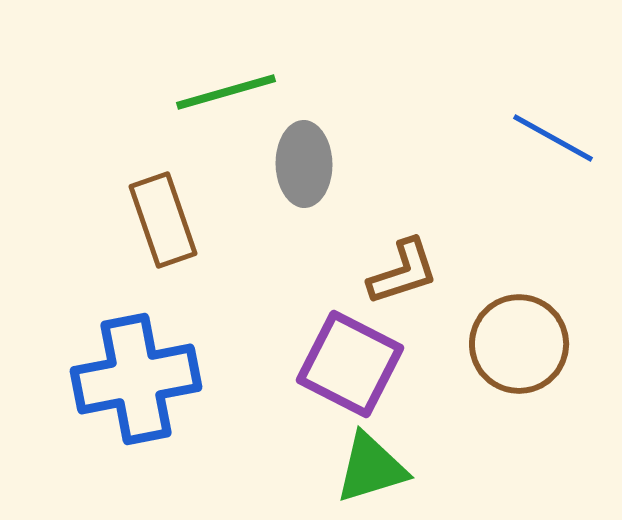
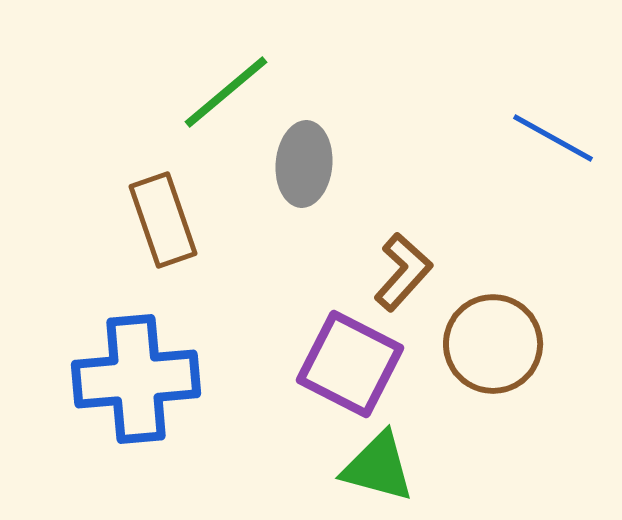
green line: rotated 24 degrees counterclockwise
gray ellipse: rotated 6 degrees clockwise
brown L-shape: rotated 30 degrees counterclockwise
brown circle: moved 26 px left
blue cross: rotated 6 degrees clockwise
green triangle: moved 7 px right, 1 px up; rotated 32 degrees clockwise
